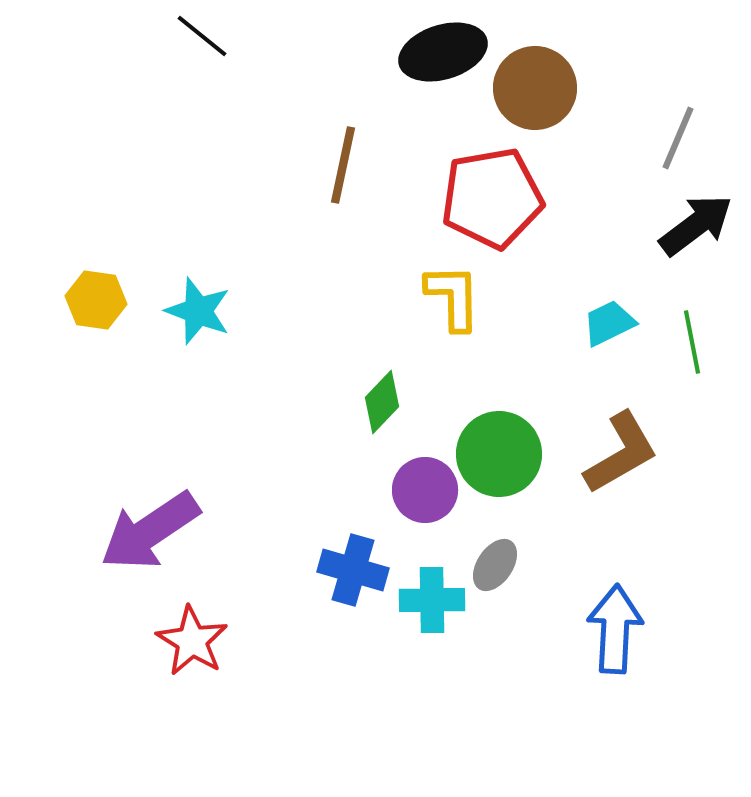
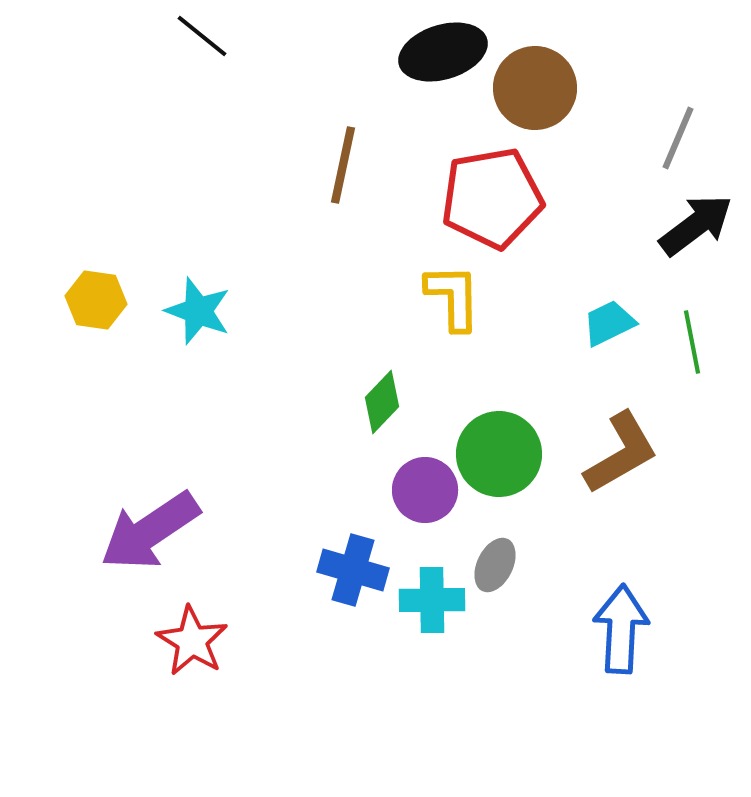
gray ellipse: rotated 8 degrees counterclockwise
blue arrow: moved 6 px right
